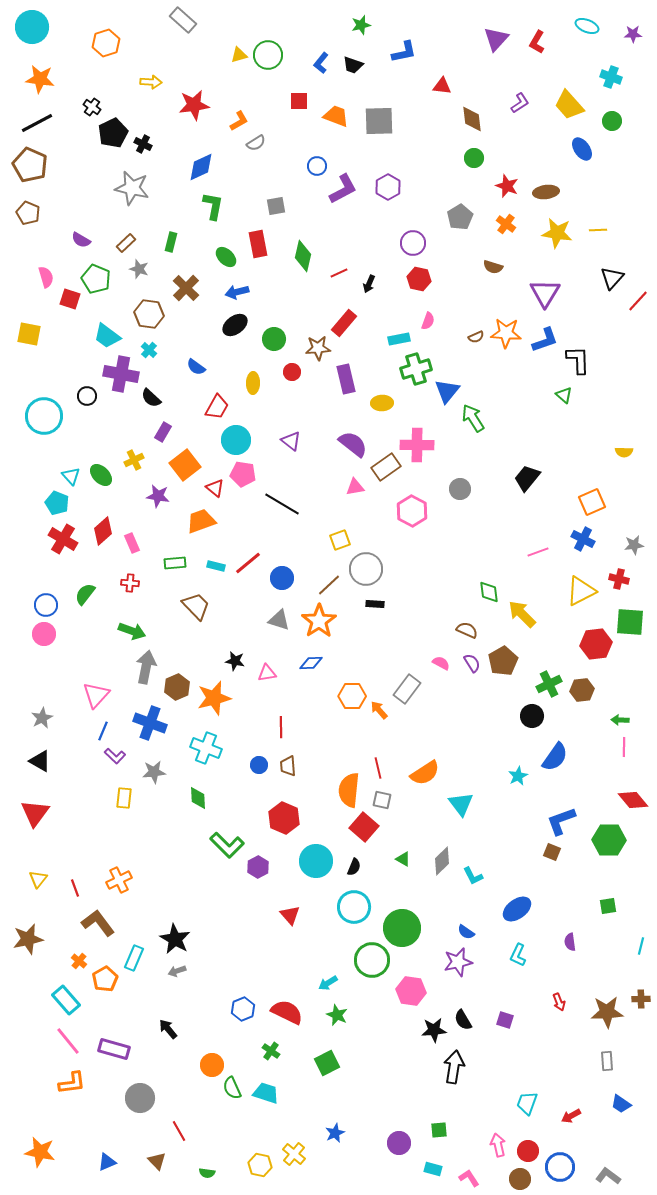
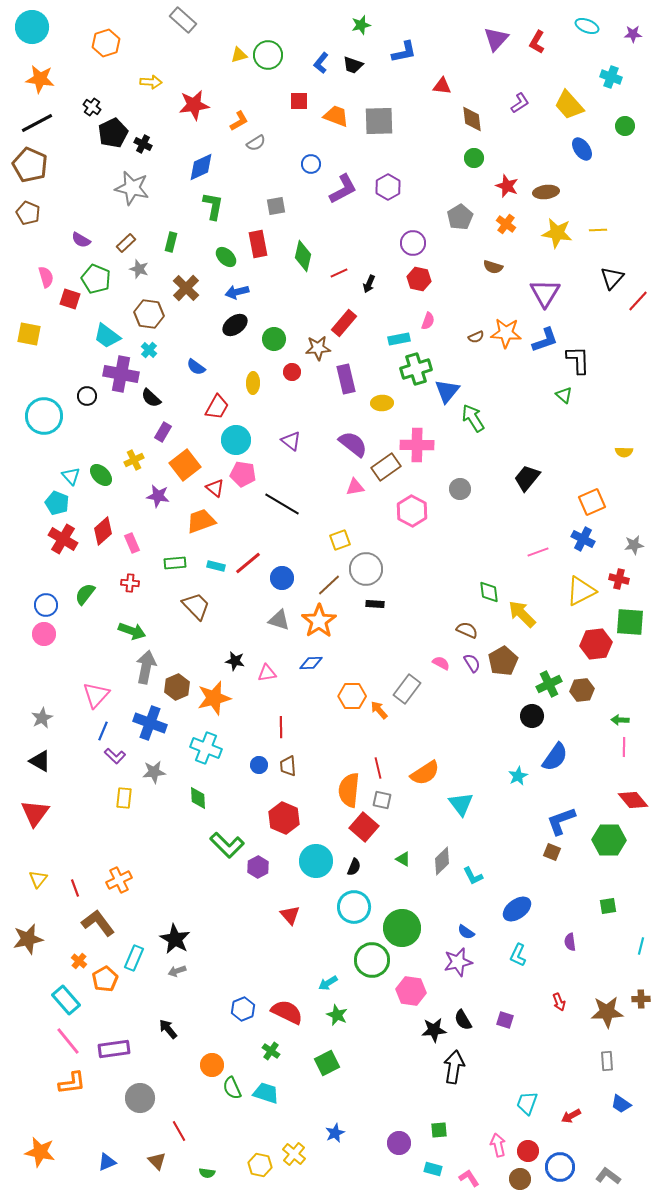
green circle at (612, 121): moved 13 px right, 5 px down
blue circle at (317, 166): moved 6 px left, 2 px up
purple rectangle at (114, 1049): rotated 24 degrees counterclockwise
